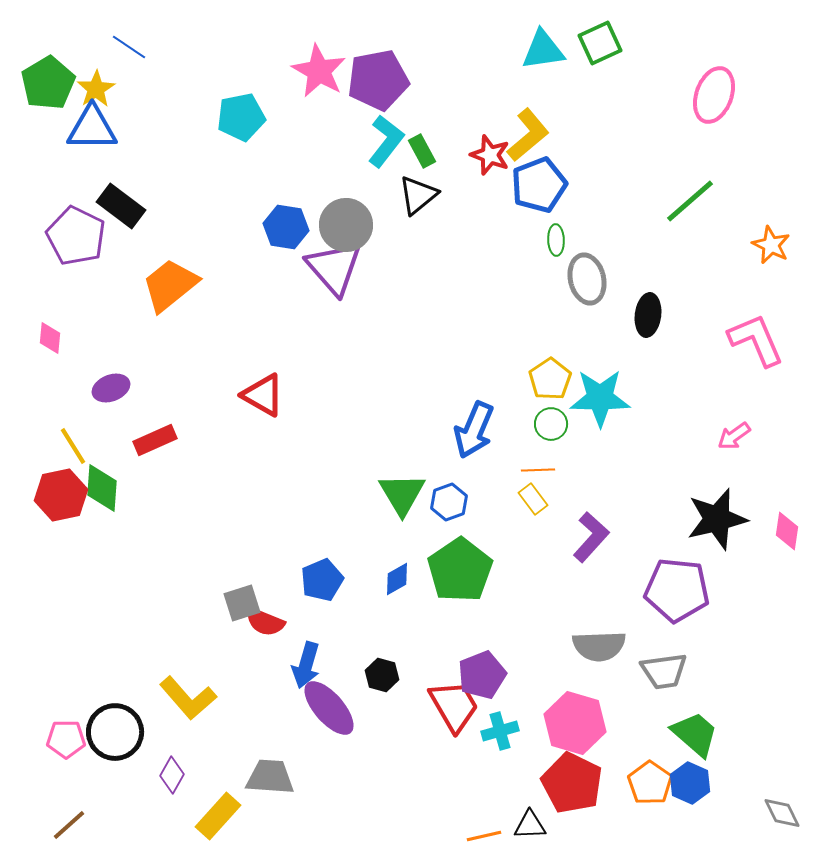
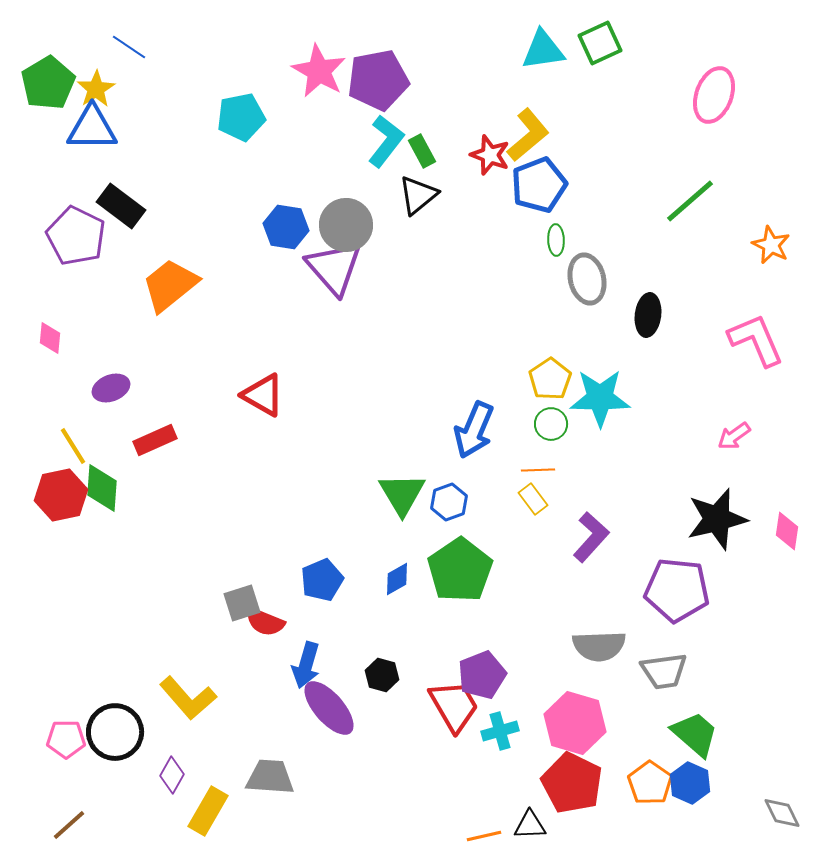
yellow rectangle at (218, 816): moved 10 px left, 5 px up; rotated 12 degrees counterclockwise
